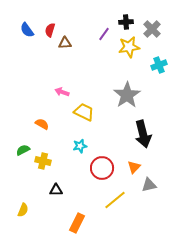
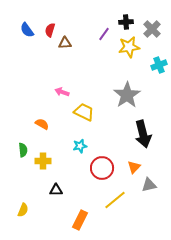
green semicircle: rotated 112 degrees clockwise
yellow cross: rotated 14 degrees counterclockwise
orange rectangle: moved 3 px right, 3 px up
